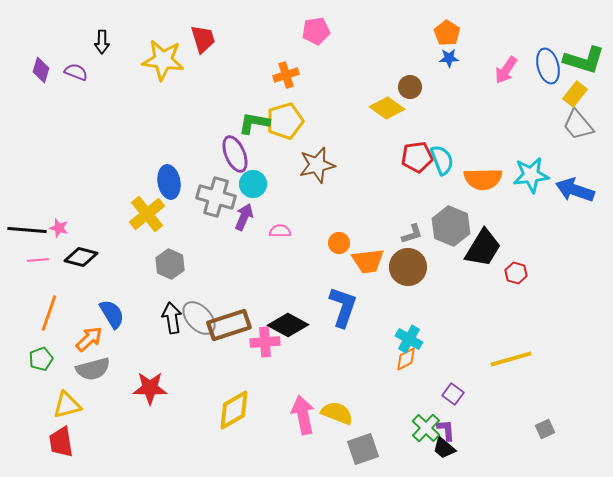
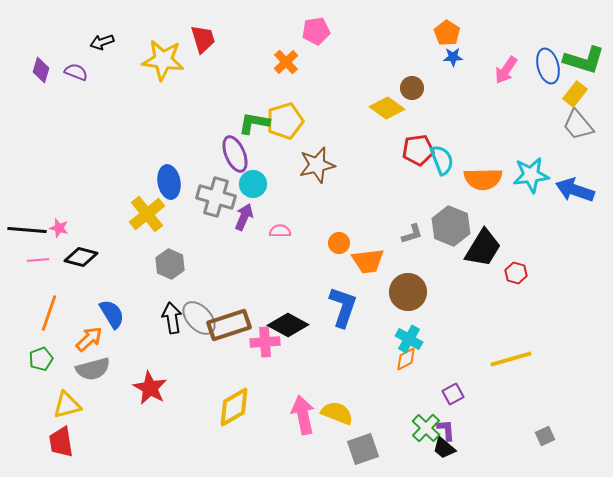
black arrow at (102, 42): rotated 70 degrees clockwise
blue star at (449, 58): moved 4 px right, 1 px up
orange cross at (286, 75): moved 13 px up; rotated 25 degrees counterclockwise
brown circle at (410, 87): moved 2 px right, 1 px down
red pentagon at (417, 157): moved 1 px right, 7 px up
brown circle at (408, 267): moved 25 px down
red star at (150, 388): rotated 28 degrees clockwise
purple square at (453, 394): rotated 25 degrees clockwise
yellow diamond at (234, 410): moved 3 px up
gray square at (545, 429): moved 7 px down
